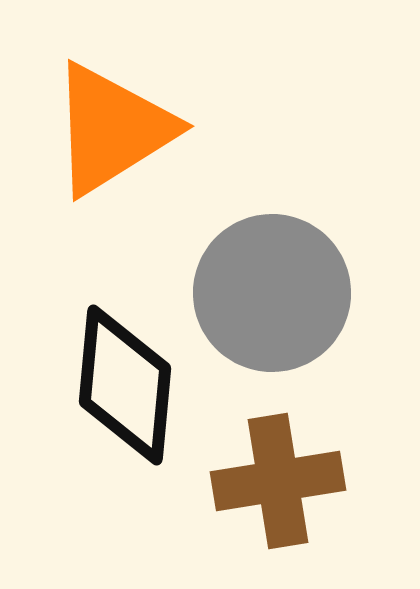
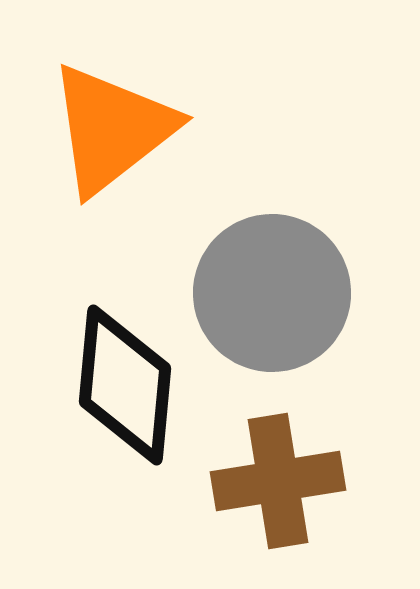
orange triangle: rotated 6 degrees counterclockwise
